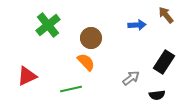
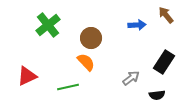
green line: moved 3 px left, 2 px up
